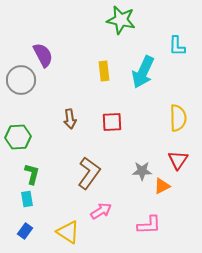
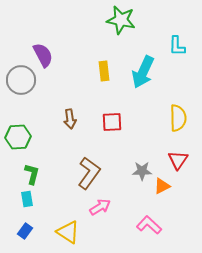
pink arrow: moved 1 px left, 4 px up
pink L-shape: rotated 135 degrees counterclockwise
